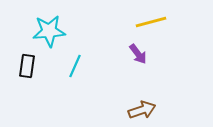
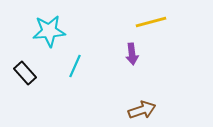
purple arrow: moved 6 px left; rotated 30 degrees clockwise
black rectangle: moved 2 px left, 7 px down; rotated 50 degrees counterclockwise
